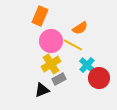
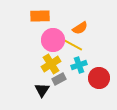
orange rectangle: rotated 66 degrees clockwise
pink circle: moved 2 px right, 1 px up
cyan cross: moved 8 px left; rotated 28 degrees clockwise
black triangle: rotated 35 degrees counterclockwise
